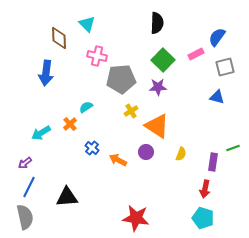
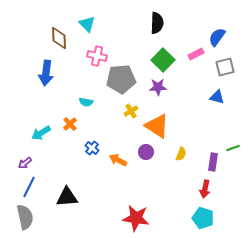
cyan semicircle: moved 5 px up; rotated 136 degrees counterclockwise
